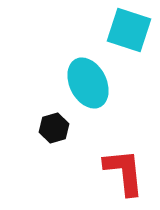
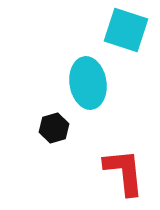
cyan square: moved 3 px left
cyan ellipse: rotated 18 degrees clockwise
